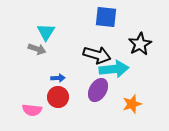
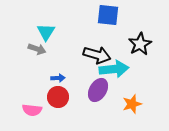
blue square: moved 2 px right, 2 px up
